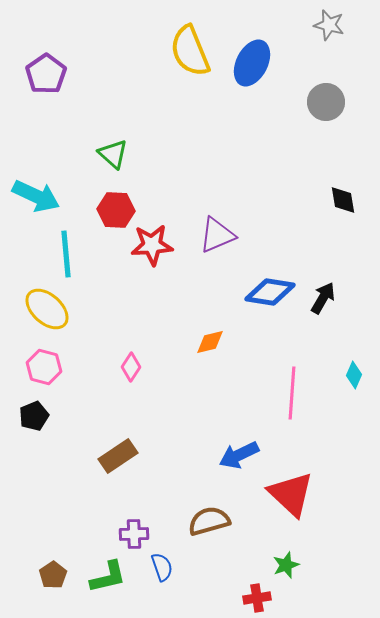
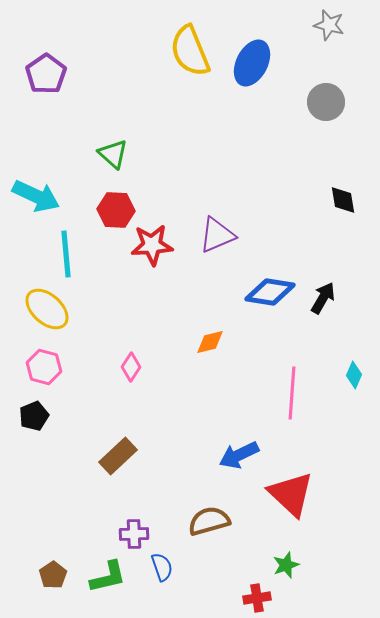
brown rectangle: rotated 9 degrees counterclockwise
